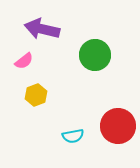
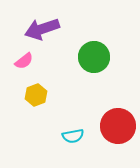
purple arrow: rotated 32 degrees counterclockwise
green circle: moved 1 px left, 2 px down
